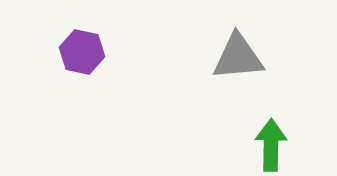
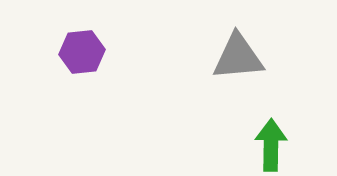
purple hexagon: rotated 18 degrees counterclockwise
